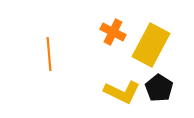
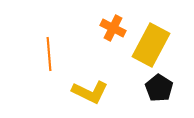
orange cross: moved 4 px up
yellow L-shape: moved 32 px left
